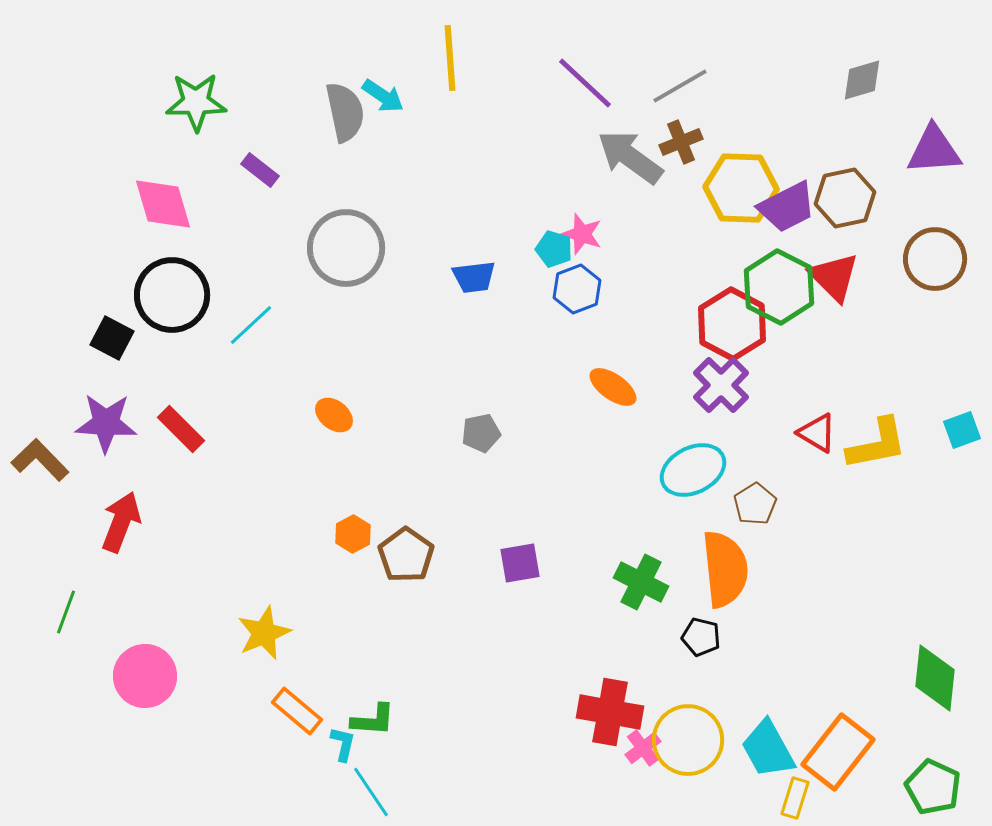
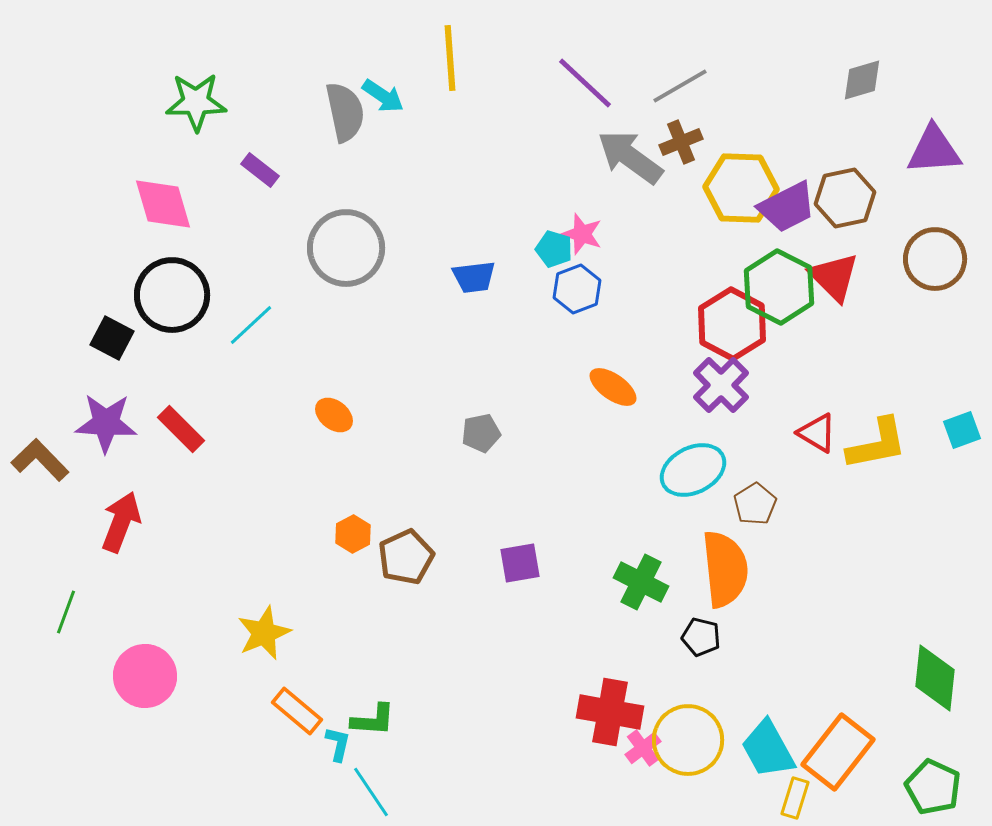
brown pentagon at (406, 555): moved 2 px down; rotated 12 degrees clockwise
cyan L-shape at (343, 744): moved 5 px left
